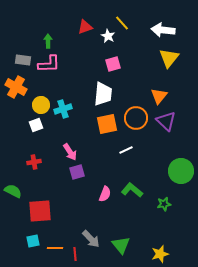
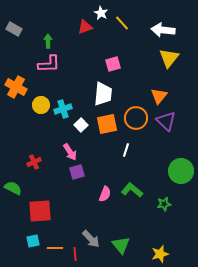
white star: moved 7 px left, 23 px up
gray rectangle: moved 9 px left, 31 px up; rotated 21 degrees clockwise
white square: moved 45 px right; rotated 24 degrees counterclockwise
white line: rotated 48 degrees counterclockwise
red cross: rotated 16 degrees counterclockwise
green semicircle: moved 3 px up
